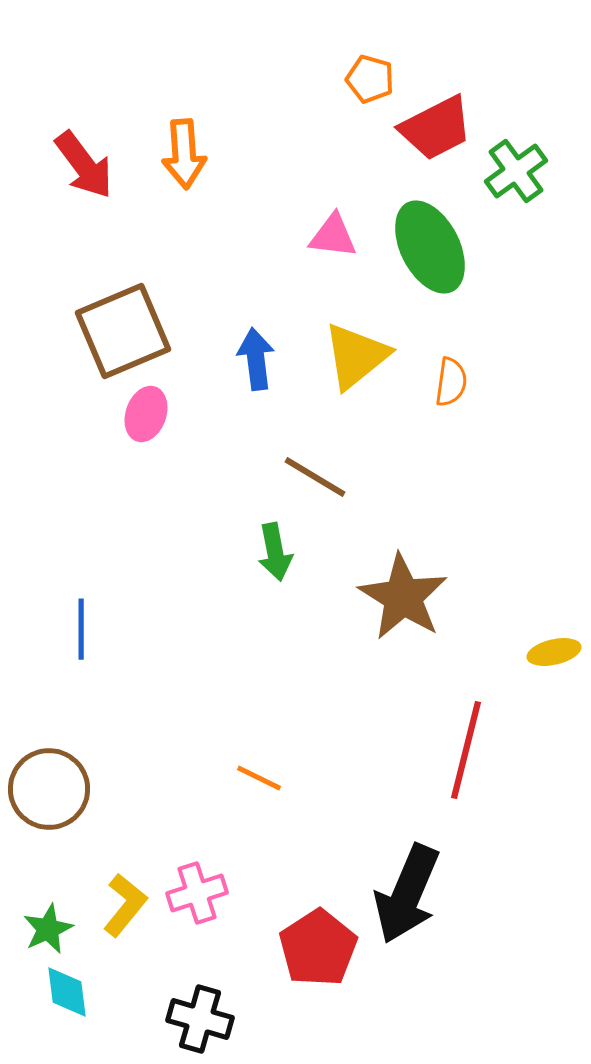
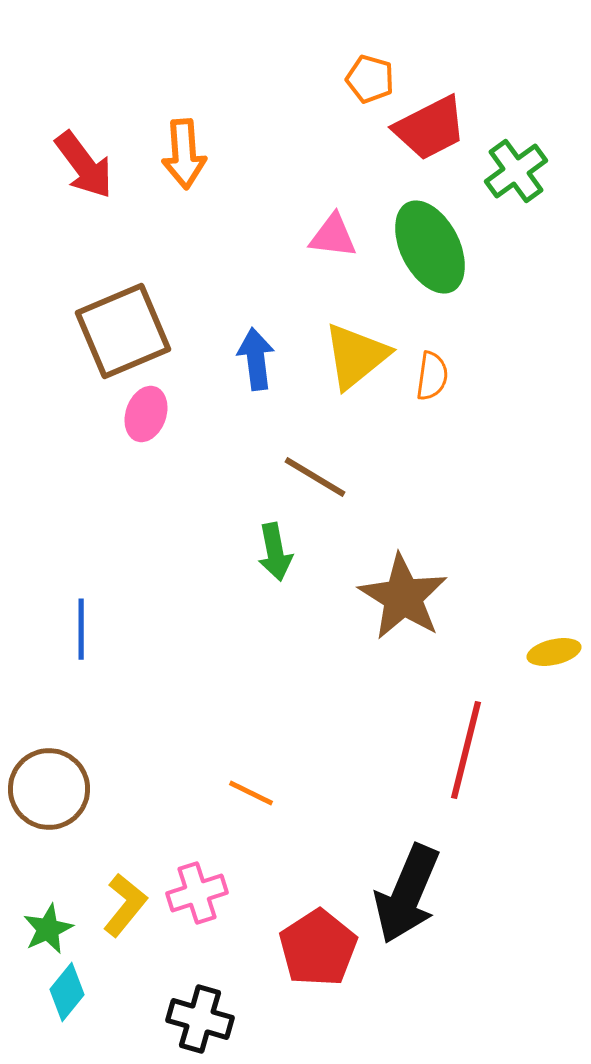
red trapezoid: moved 6 px left
orange semicircle: moved 19 px left, 6 px up
orange line: moved 8 px left, 15 px down
cyan diamond: rotated 46 degrees clockwise
